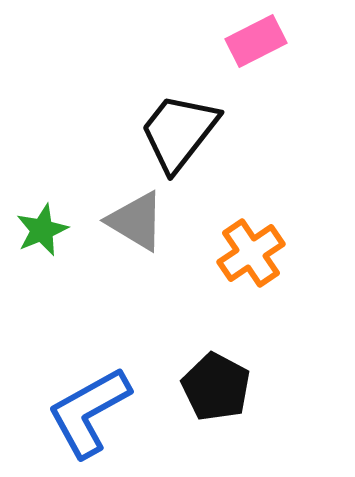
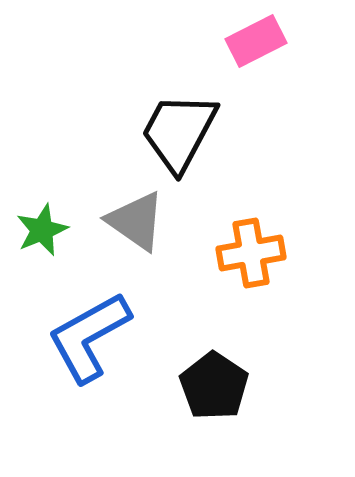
black trapezoid: rotated 10 degrees counterclockwise
gray triangle: rotated 4 degrees clockwise
orange cross: rotated 24 degrees clockwise
black pentagon: moved 2 px left, 1 px up; rotated 6 degrees clockwise
blue L-shape: moved 75 px up
